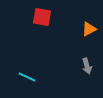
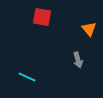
orange triangle: rotated 42 degrees counterclockwise
gray arrow: moved 9 px left, 6 px up
